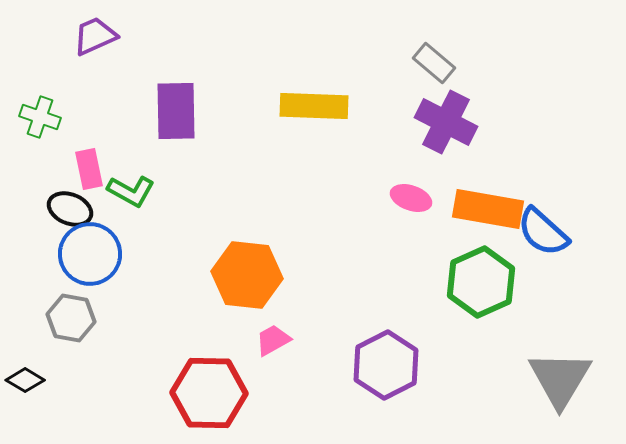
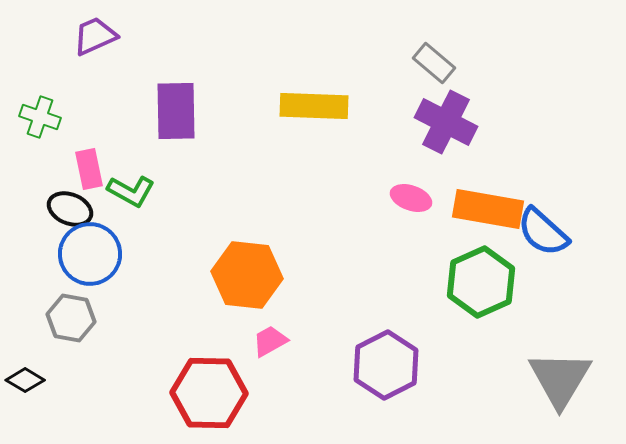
pink trapezoid: moved 3 px left, 1 px down
